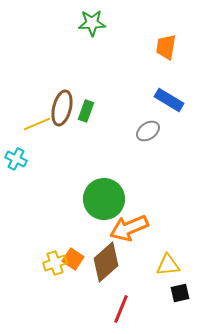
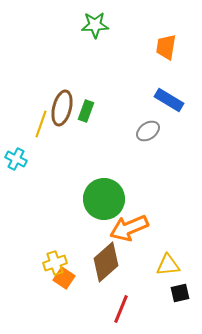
green star: moved 3 px right, 2 px down
yellow line: moved 4 px right; rotated 48 degrees counterclockwise
orange square: moved 9 px left, 19 px down
